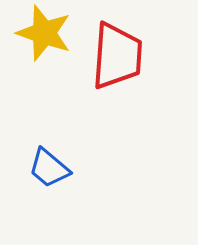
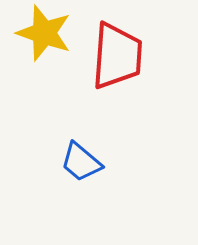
blue trapezoid: moved 32 px right, 6 px up
